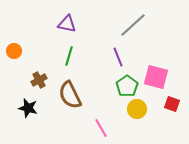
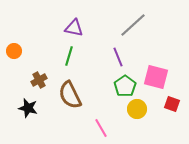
purple triangle: moved 7 px right, 4 px down
green pentagon: moved 2 px left
